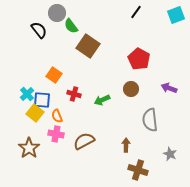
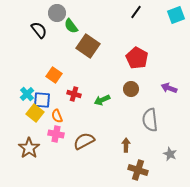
red pentagon: moved 2 px left, 1 px up
